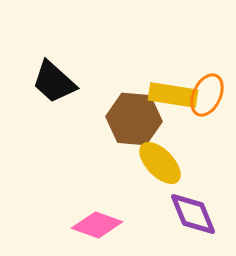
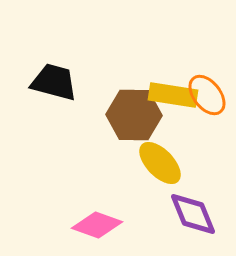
black trapezoid: rotated 153 degrees clockwise
orange ellipse: rotated 63 degrees counterclockwise
brown hexagon: moved 4 px up; rotated 4 degrees counterclockwise
